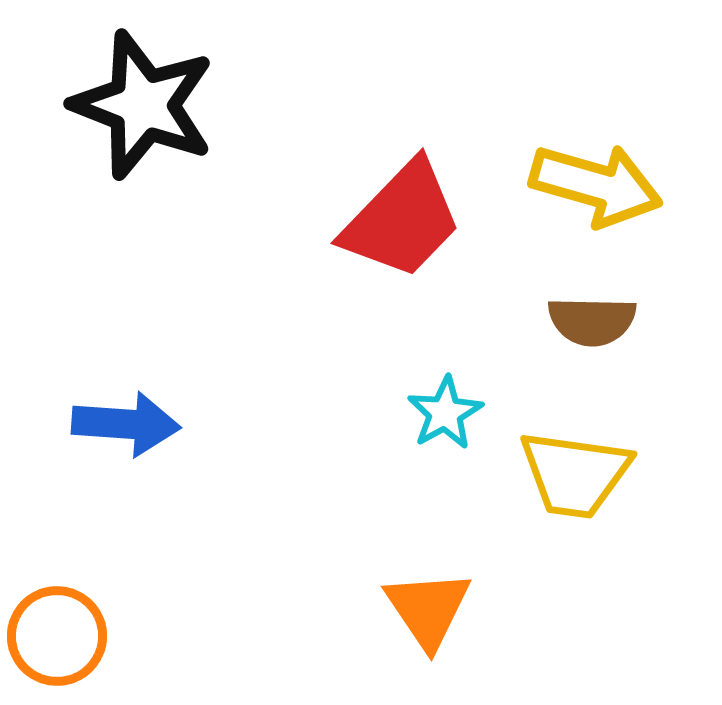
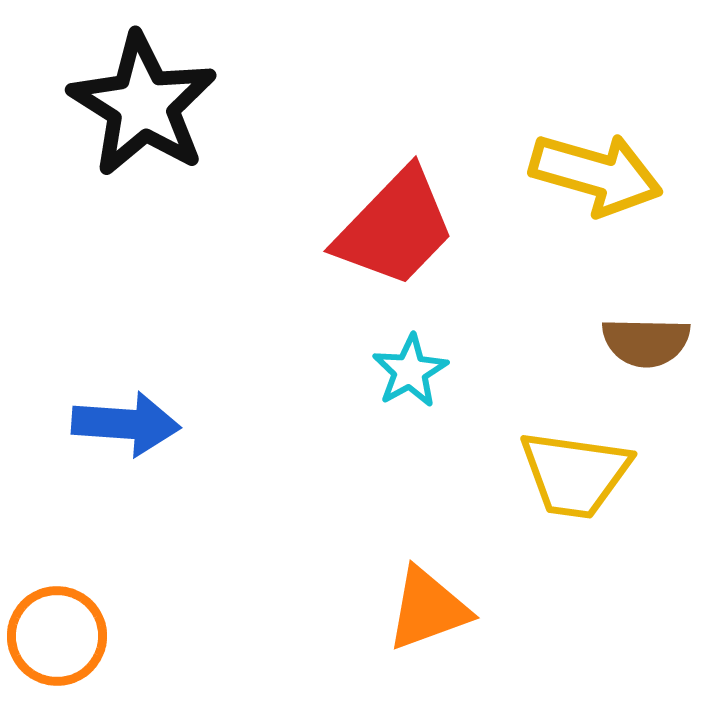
black star: rotated 11 degrees clockwise
yellow arrow: moved 11 px up
red trapezoid: moved 7 px left, 8 px down
brown semicircle: moved 54 px right, 21 px down
cyan star: moved 35 px left, 42 px up
orange triangle: rotated 44 degrees clockwise
